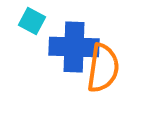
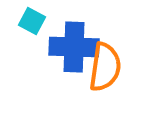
orange semicircle: moved 2 px right, 1 px up
